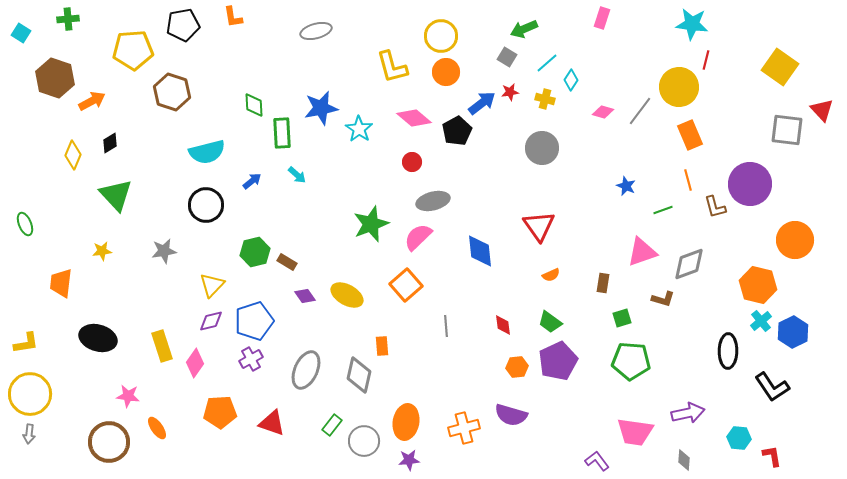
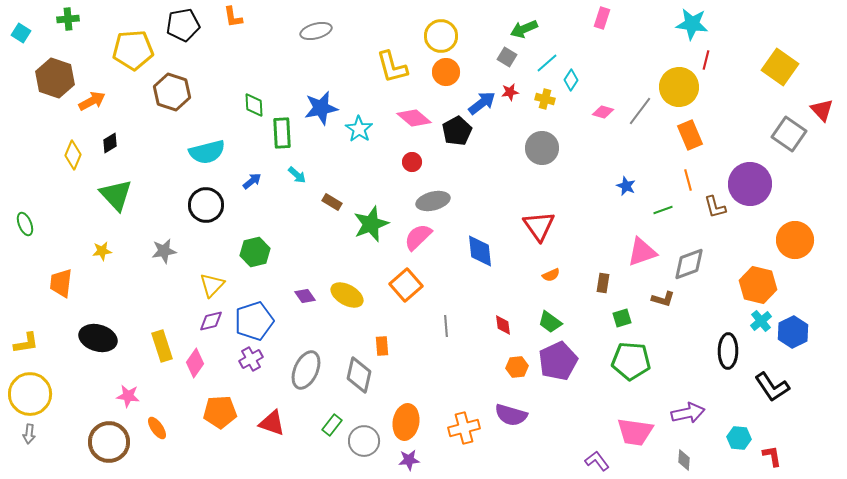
gray square at (787, 130): moved 2 px right, 4 px down; rotated 28 degrees clockwise
brown rectangle at (287, 262): moved 45 px right, 60 px up
